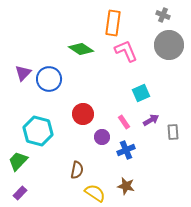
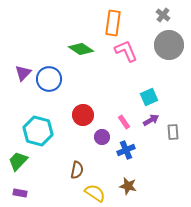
gray cross: rotated 16 degrees clockwise
cyan square: moved 8 px right, 4 px down
red circle: moved 1 px down
brown star: moved 2 px right
purple rectangle: rotated 56 degrees clockwise
